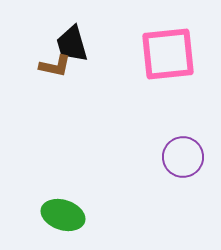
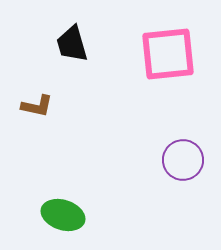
brown L-shape: moved 18 px left, 40 px down
purple circle: moved 3 px down
